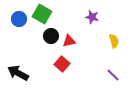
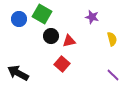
yellow semicircle: moved 2 px left, 2 px up
